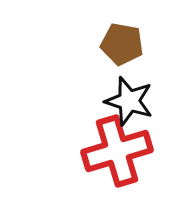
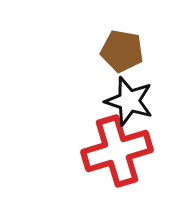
brown pentagon: moved 7 px down
